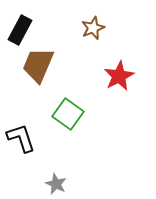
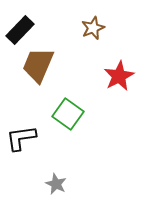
black rectangle: rotated 16 degrees clockwise
black L-shape: rotated 80 degrees counterclockwise
